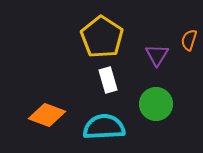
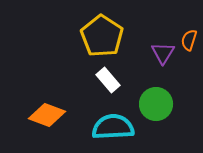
yellow pentagon: moved 1 px up
purple triangle: moved 6 px right, 2 px up
white rectangle: rotated 25 degrees counterclockwise
cyan semicircle: moved 9 px right
